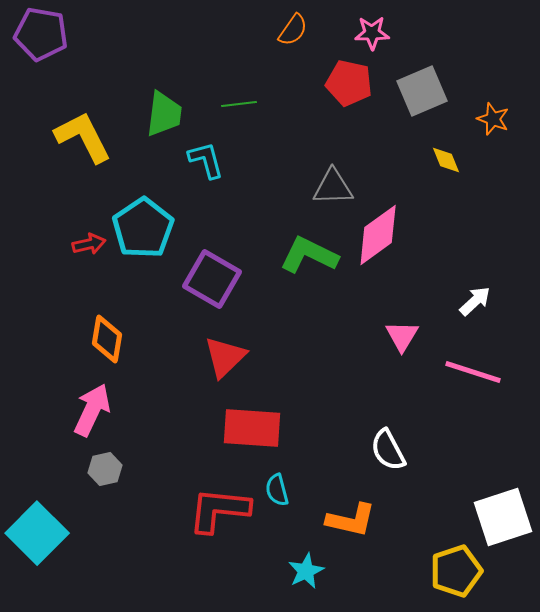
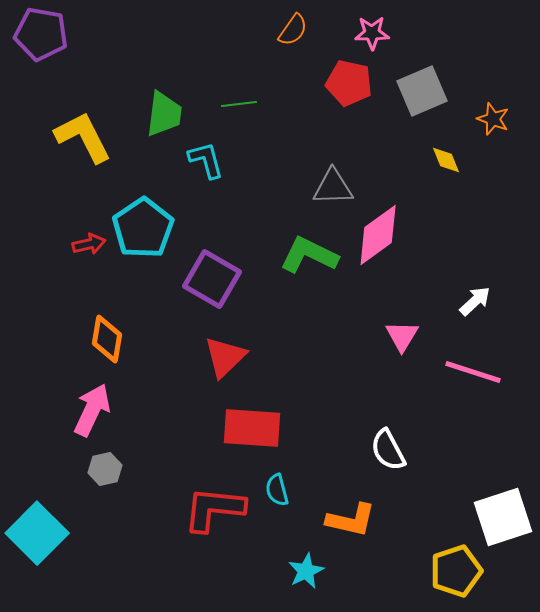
red L-shape: moved 5 px left, 1 px up
